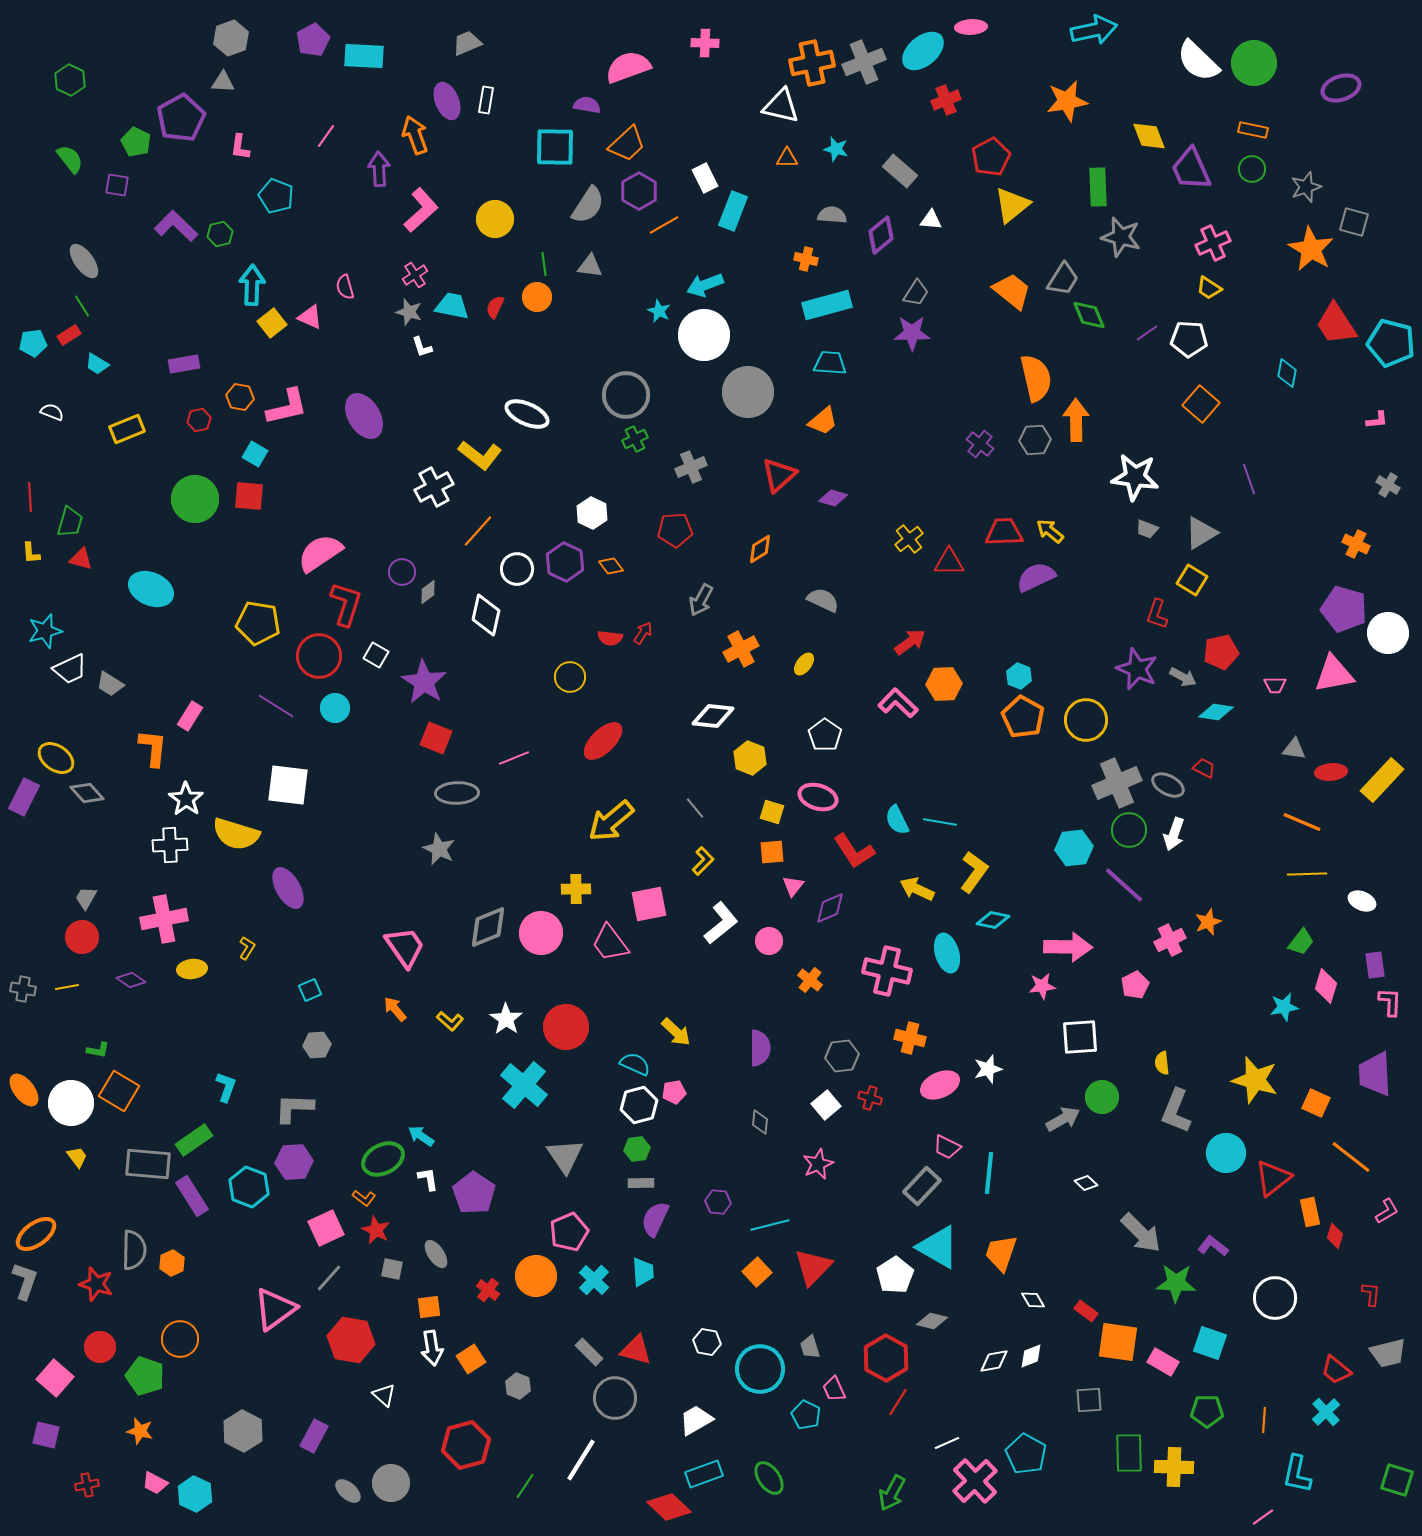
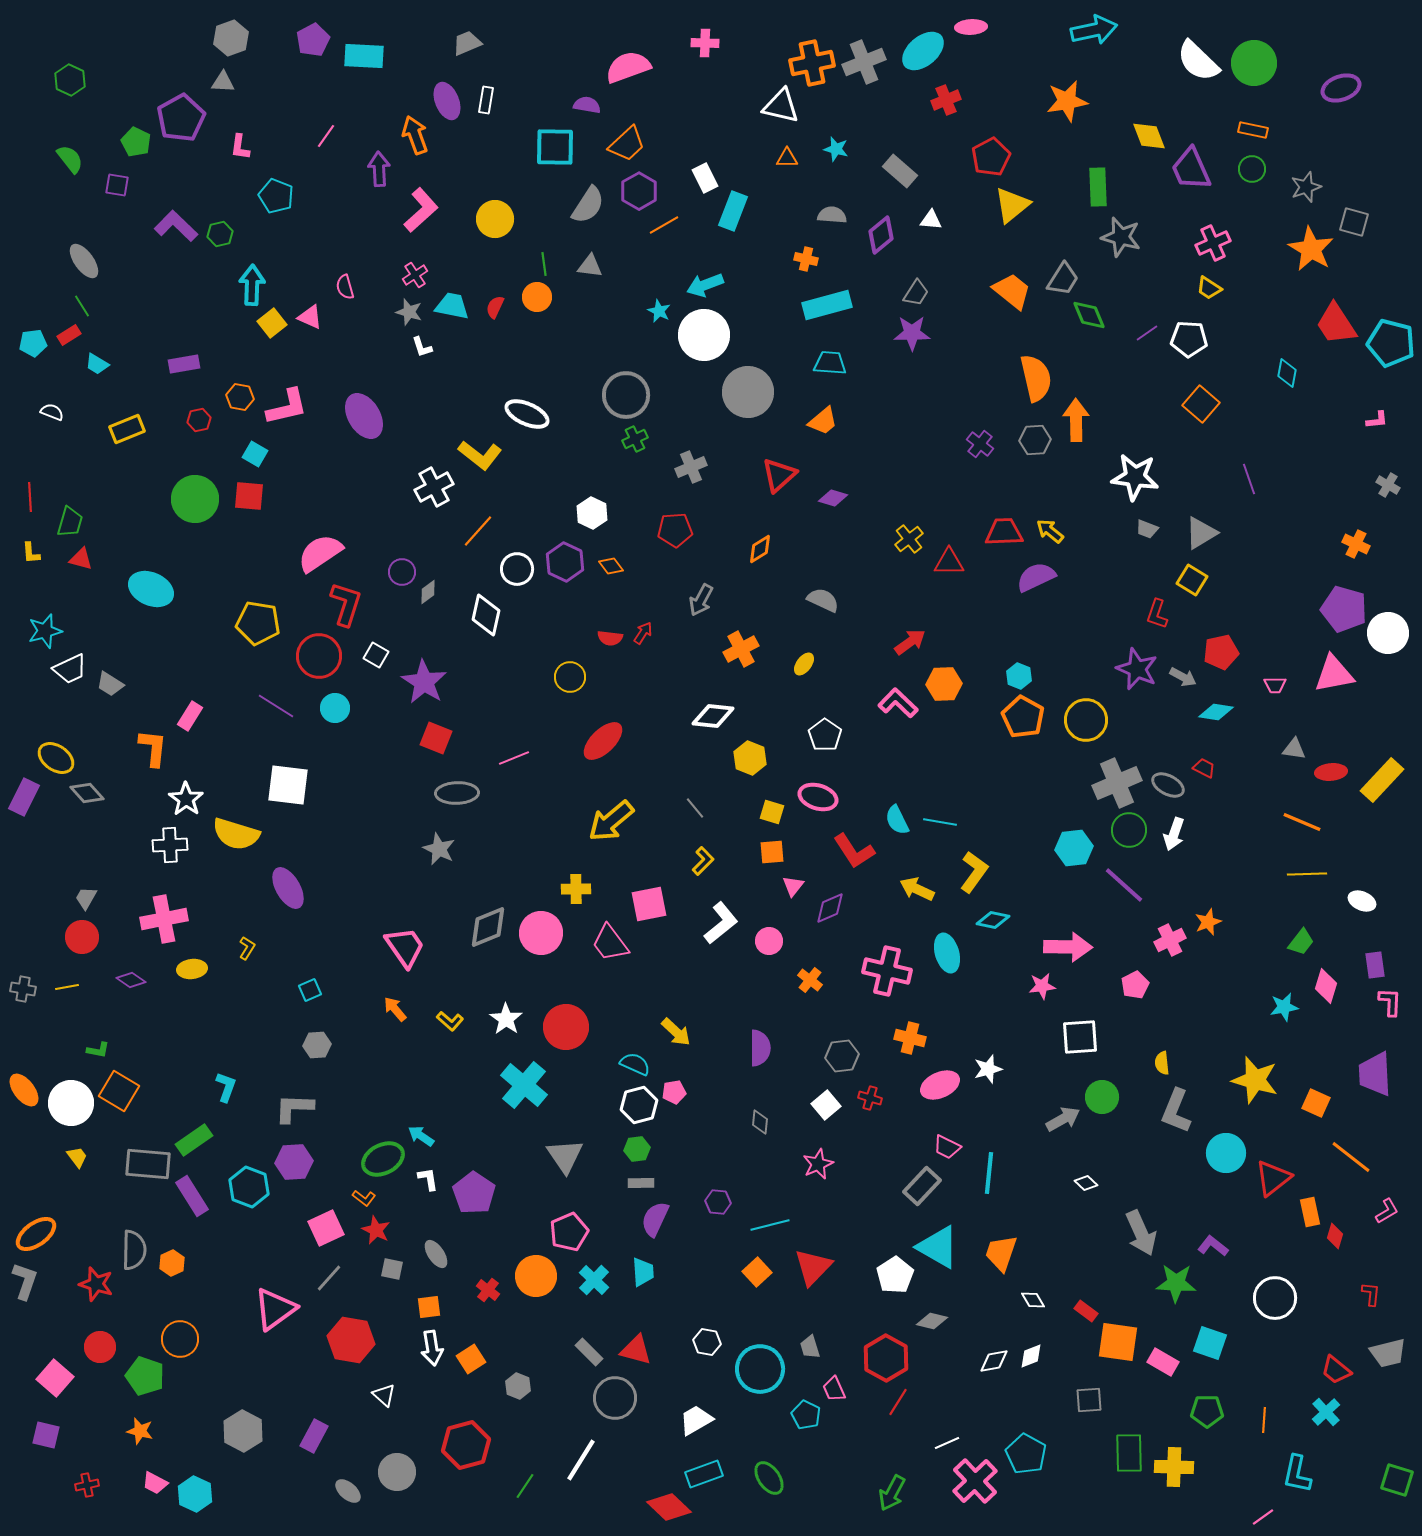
gray arrow at (1141, 1233): rotated 21 degrees clockwise
gray circle at (391, 1483): moved 6 px right, 11 px up
